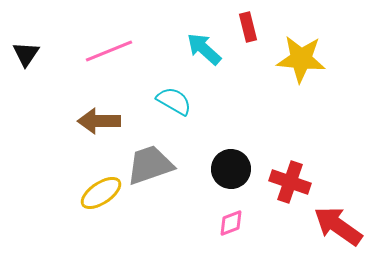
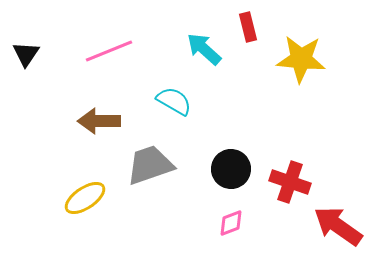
yellow ellipse: moved 16 px left, 5 px down
